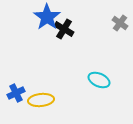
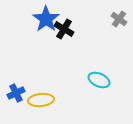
blue star: moved 1 px left, 2 px down
gray cross: moved 1 px left, 4 px up
